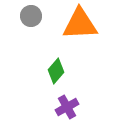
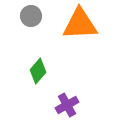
green diamond: moved 18 px left
purple cross: moved 2 px up
